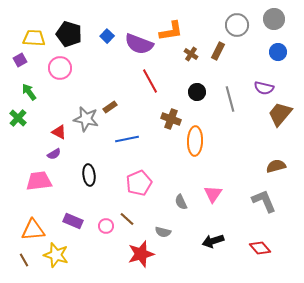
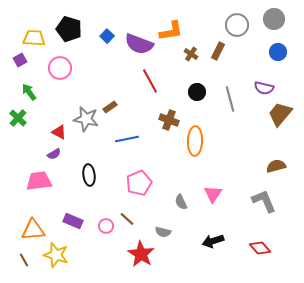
black pentagon at (69, 34): moved 5 px up
brown cross at (171, 119): moved 2 px left, 1 px down
red star at (141, 254): rotated 24 degrees counterclockwise
